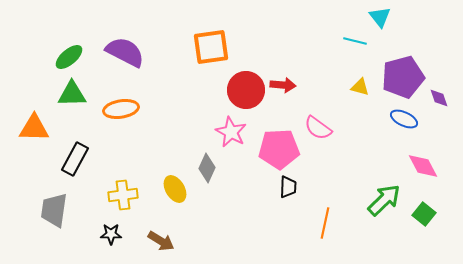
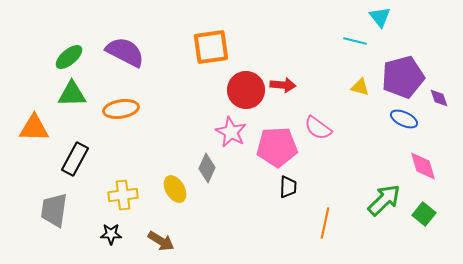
pink pentagon: moved 2 px left, 2 px up
pink diamond: rotated 12 degrees clockwise
